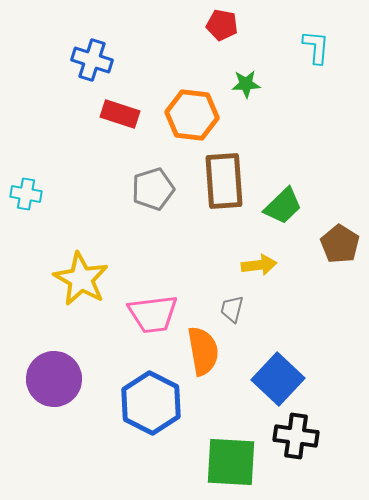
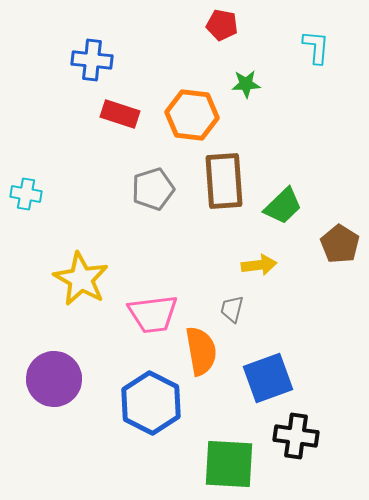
blue cross: rotated 12 degrees counterclockwise
orange semicircle: moved 2 px left
blue square: moved 10 px left, 1 px up; rotated 27 degrees clockwise
green square: moved 2 px left, 2 px down
